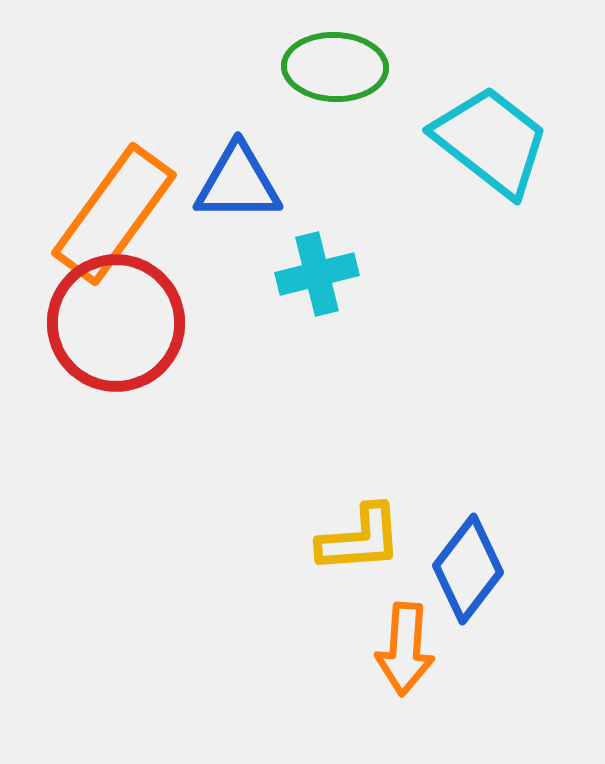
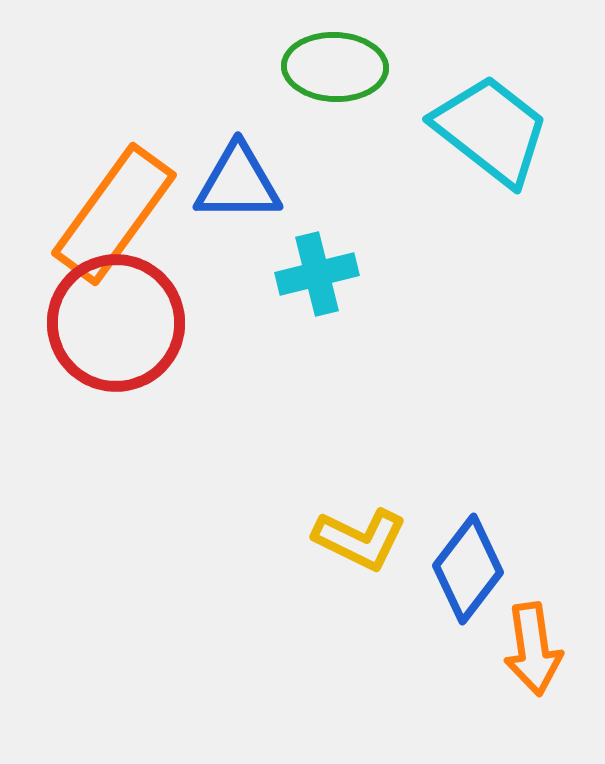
cyan trapezoid: moved 11 px up
yellow L-shape: rotated 30 degrees clockwise
orange arrow: moved 128 px right; rotated 12 degrees counterclockwise
